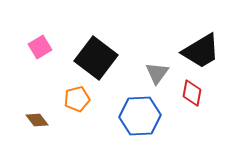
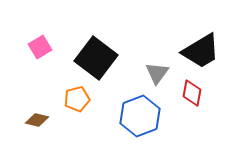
blue hexagon: rotated 18 degrees counterclockwise
brown diamond: rotated 40 degrees counterclockwise
